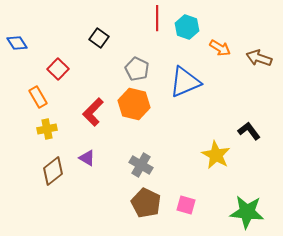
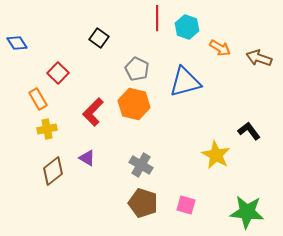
red square: moved 4 px down
blue triangle: rotated 8 degrees clockwise
orange rectangle: moved 2 px down
brown pentagon: moved 3 px left; rotated 8 degrees counterclockwise
